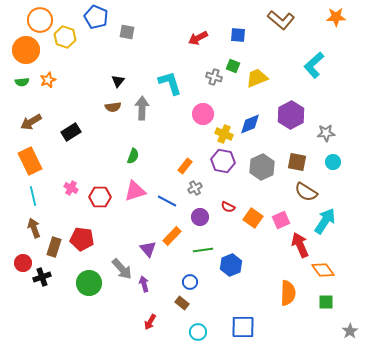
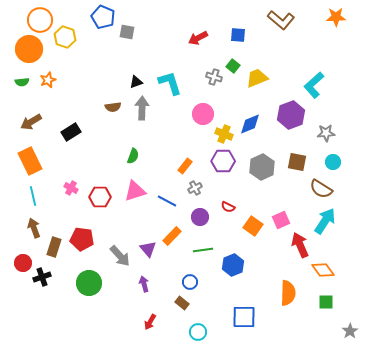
blue pentagon at (96, 17): moved 7 px right
orange circle at (26, 50): moved 3 px right, 1 px up
cyan L-shape at (314, 65): moved 20 px down
green square at (233, 66): rotated 16 degrees clockwise
black triangle at (118, 81): moved 18 px right, 1 px down; rotated 32 degrees clockwise
purple hexagon at (291, 115): rotated 8 degrees clockwise
purple hexagon at (223, 161): rotated 10 degrees counterclockwise
brown semicircle at (306, 192): moved 15 px right, 3 px up
orange square at (253, 218): moved 8 px down
blue hexagon at (231, 265): moved 2 px right
gray arrow at (122, 269): moved 2 px left, 13 px up
blue square at (243, 327): moved 1 px right, 10 px up
